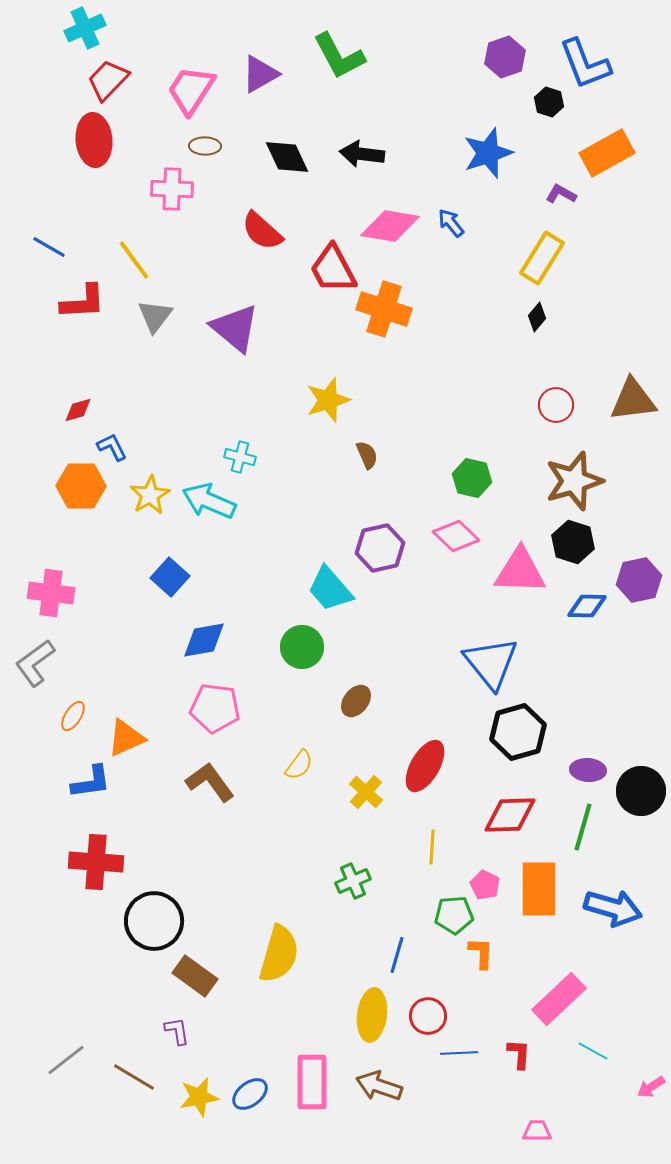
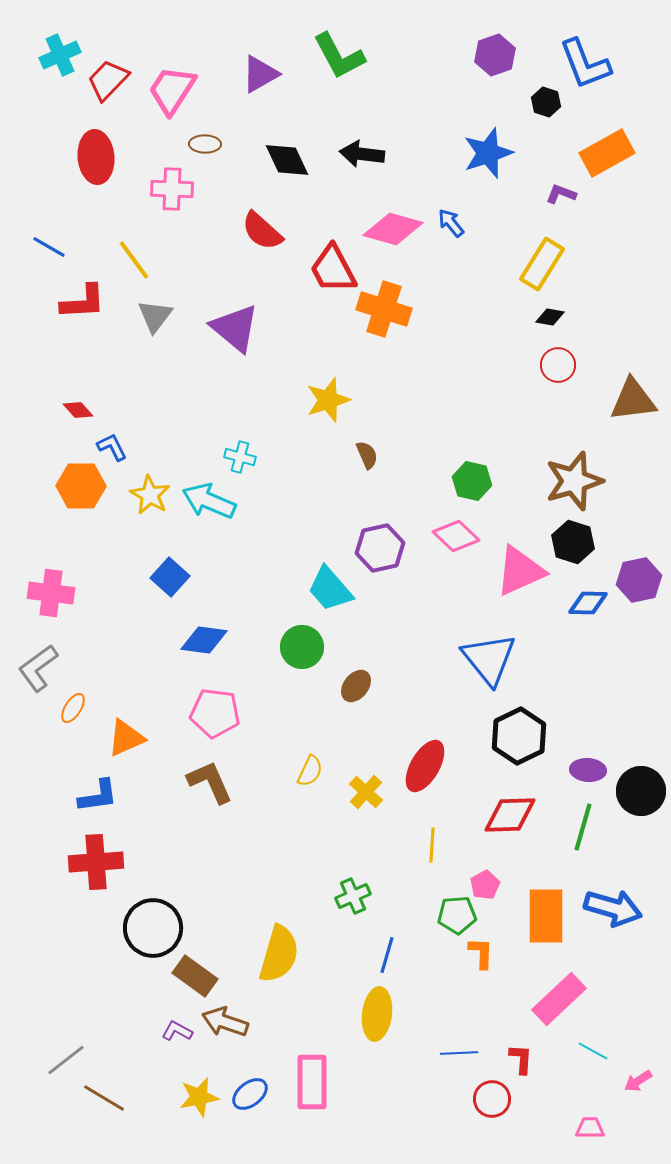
cyan cross at (85, 28): moved 25 px left, 27 px down
purple hexagon at (505, 57): moved 10 px left, 2 px up
pink trapezoid at (191, 90): moved 19 px left
black hexagon at (549, 102): moved 3 px left
red ellipse at (94, 140): moved 2 px right, 17 px down
brown ellipse at (205, 146): moved 2 px up
black diamond at (287, 157): moved 3 px down
purple L-shape at (561, 194): rotated 8 degrees counterclockwise
pink diamond at (390, 226): moved 3 px right, 3 px down; rotated 6 degrees clockwise
yellow rectangle at (542, 258): moved 6 px down
black diamond at (537, 317): moved 13 px right; rotated 60 degrees clockwise
red circle at (556, 405): moved 2 px right, 40 px up
red diamond at (78, 410): rotated 64 degrees clockwise
green hexagon at (472, 478): moved 3 px down
yellow star at (150, 495): rotated 12 degrees counterclockwise
pink triangle at (520, 571): rotated 26 degrees counterclockwise
blue diamond at (587, 606): moved 1 px right, 3 px up
blue diamond at (204, 640): rotated 18 degrees clockwise
gray L-shape at (35, 663): moved 3 px right, 5 px down
blue triangle at (491, 663): moved 2 px left, 4 px up
brown ellipse at (356, 701): moved 15 px up
pink pentagon at (215, 708): moved 5 px down
orange ellipse at (73, 716): moved 8 px up
black hexagon at (518, 732): moved 1 px right, 4 px down; rotated 10 degrees counterclockwise
yellow semicircle at (299, 765): moved 11 px right, 6 px down; rotated 12 degrees counterclockwise
blue L-shape at (91, 782): moved 7 px right, 14 px down
brown L-shape at (210, 782): rotated 12 degrees clockwise
yellow line at (432, 847): moved 2 px up
red cross at (96, 862): rotated 8 degrees counterclockwise
green cross at (353, 881): moved 15 px down
pink pentagon at (485, 885): rotated 16 degrees clockwise
orange rectangle at (539, 889): moved 7 px right, 27 px down
green pentagon at (454, 915): moved 3 px right
black circle at (154, 921): moved 1 px left, 7 px down
blue line at (397, 955): moved 10 px left
yellow ellipse at (372, 1015): moved 5 px right, 1 px up
red circle at (428, 1016): moved 64 px right, 83 px down
purple L-shape at (177, 1031): rotated 52 degrees counterclockwise
red L-shape at (519, 1054): moved 2 px right, 5 px down
brown line at (134, 1077): moved 30 px left, 21 px down
brown arrow at (379, 1086): moved 154 px left, 64 px up
pink arrow at (651, 1087): moved 13 px left, 6 px up
pink trapezoid at (537, 1131): moved 53 px right, 3 px up
